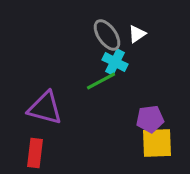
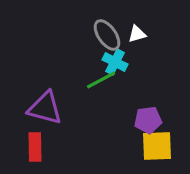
white triangle: rotated 18 degrees clockwise
green line: moved 1 px up
purple pentagon: moved 2 px left, 1 px down
yellow square: moved 3 px down
red rectangle: moved 6 px up; rotated 8 degrees counterclockwise
